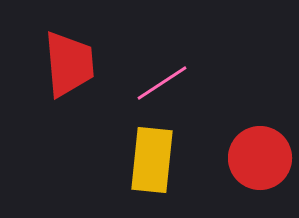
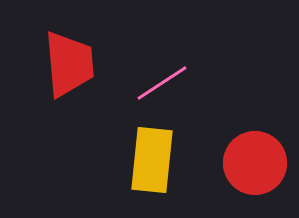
red circle: moved 5 px left, 5 px down
